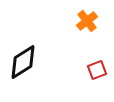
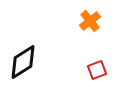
orange cross: moved 3 px right
